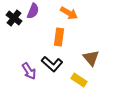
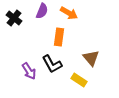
purple semicircle: moved 9 px right
black L-shape: rotated 20 degrees clockwise
